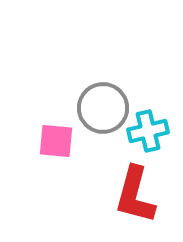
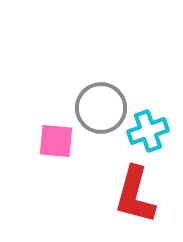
gray circle: moved 2 px left
cyan cross: rotated 6 degrees counterclockwise
